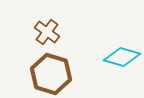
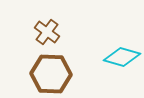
brown hexagon: rotated 15 degrees counterclockwise
